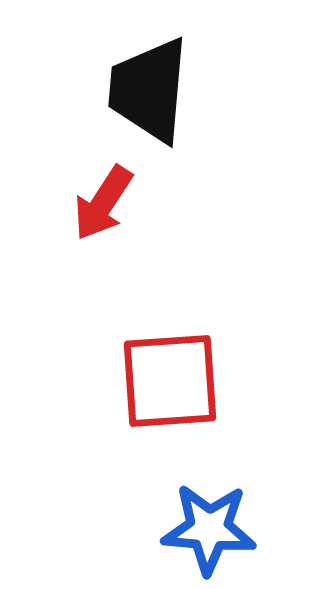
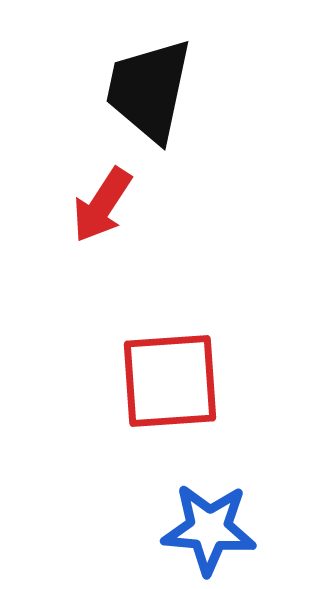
black trapezoid: rotated 7 degrees clockwise
red arrow: moved 1 px left, 2 px down
